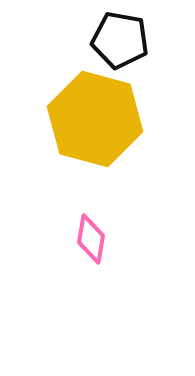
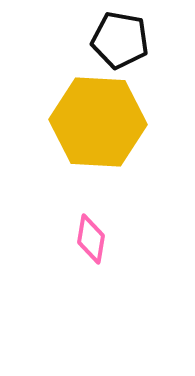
yellow hexagon: moved 3 px right, 3 px down; rotated 12 degrees counterclockwise
